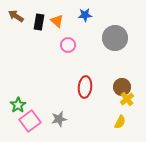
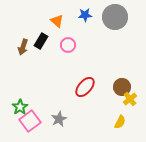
brown arrow: moved 7 px right, 31 px down; rotated 105 degrees counterclockwise
black rectangle: moved 2 px right, 19 px down; rotated 21 degrees clockwise
gray circle: moved 21 px up
red ellipse: rotated 35 degrees clockwise
yellow cross: moved 3 px right
green star: moved 2 px right, 2 px down
gray star: rotated 14 degrees counterclockwise
